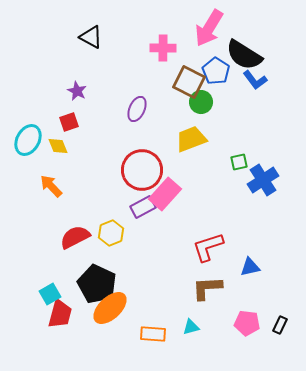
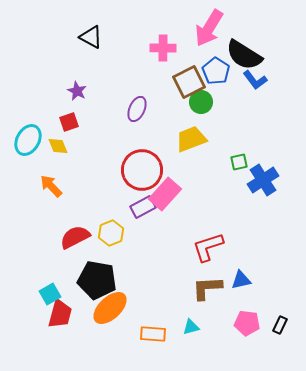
brown square: rotated 36 degrees clockwise
blue triangle: moved 9 px left, 13 px down
black pentagon: moved 4 px up; rotated 15 degrees counterclockwise
